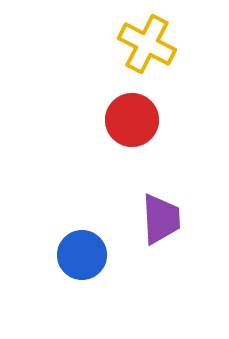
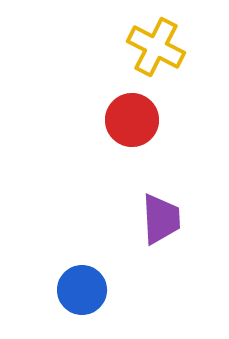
yellow cross: moved 9 px right, 3 px down
blue circle: moved 35 px down
